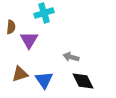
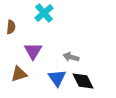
cyan cross: rotated 24 degrees counterclockwise
purple triangle: moved 4 px right, 11 px down
brown triangle: moved 1 px left
blue triangle: moved 13 px right, 2 px up
